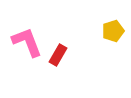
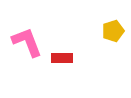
red rectangle: moved 4 px right, 3 px down; rotated 60 degrees clockwise
